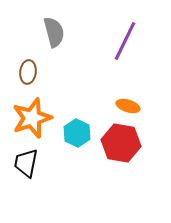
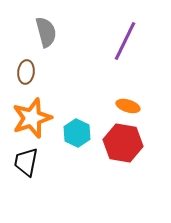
gray semicircle: moved 8 px left
brown ellipse: moved 2 px left
red hexagon: moved 2 px right
black trapezoid: moved 1 px up
